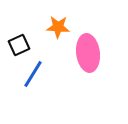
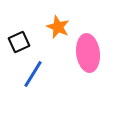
orange star: rotated 20 degrees clockwise
black square: moved 3 px up
